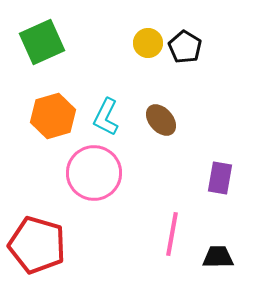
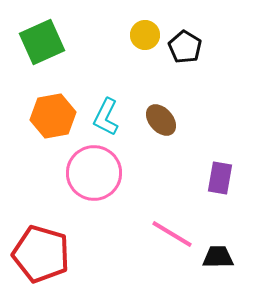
yellow circle: moved 3 px left, 8 px up
orange hexagon: rotated 6 degrees clockwise
pink line: rotated 69 degrees counterclockwise
red pentagon: moved 4 px right, 9 px down
